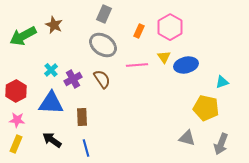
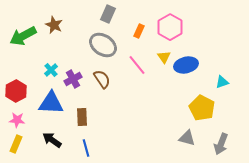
gray rectangle: moved 4 px right
pink line: rotated 55 degrees clockwise
yellow pentagon: moved 4 px left; rotated 15 degrees clockwise
